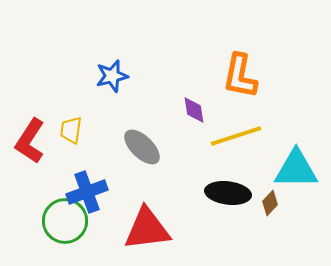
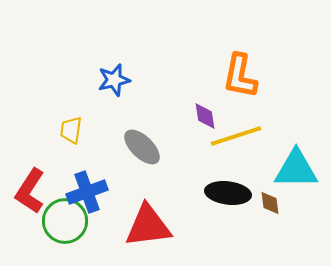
blue star: moved 2 px right, 4 px down
purple diamond: moved 11 px right, 6 px down
red L-shape: moved 50 px down
brown diamond: rotated 50 degrees counterclockwise
red triangle: moved 1 px right, 3 px up
